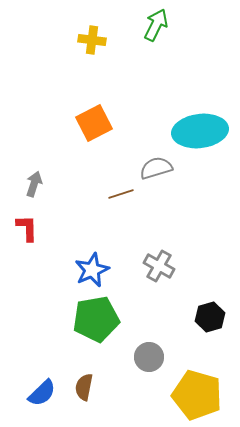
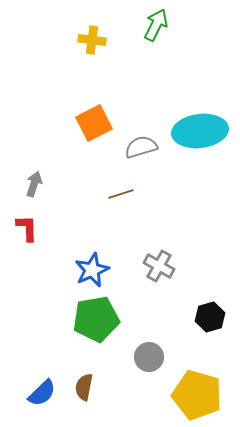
gray semicircle: moved 15 px left, 21 px up
